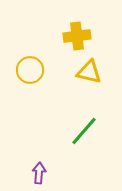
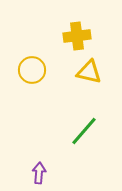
yellow circle: moved 2 px right
